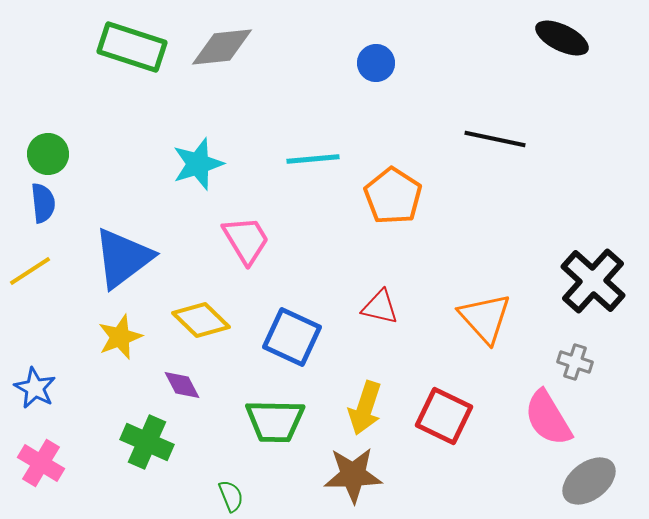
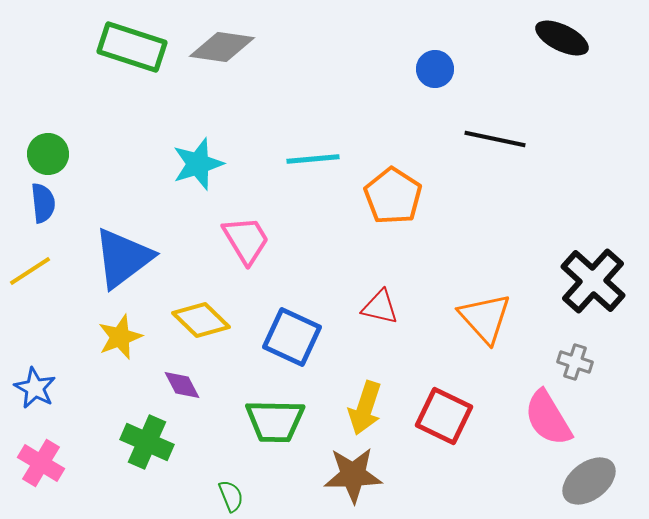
gray diamond: rotated 14 degrees clockwise
blue circle: moved 59 px right, 6 px down
